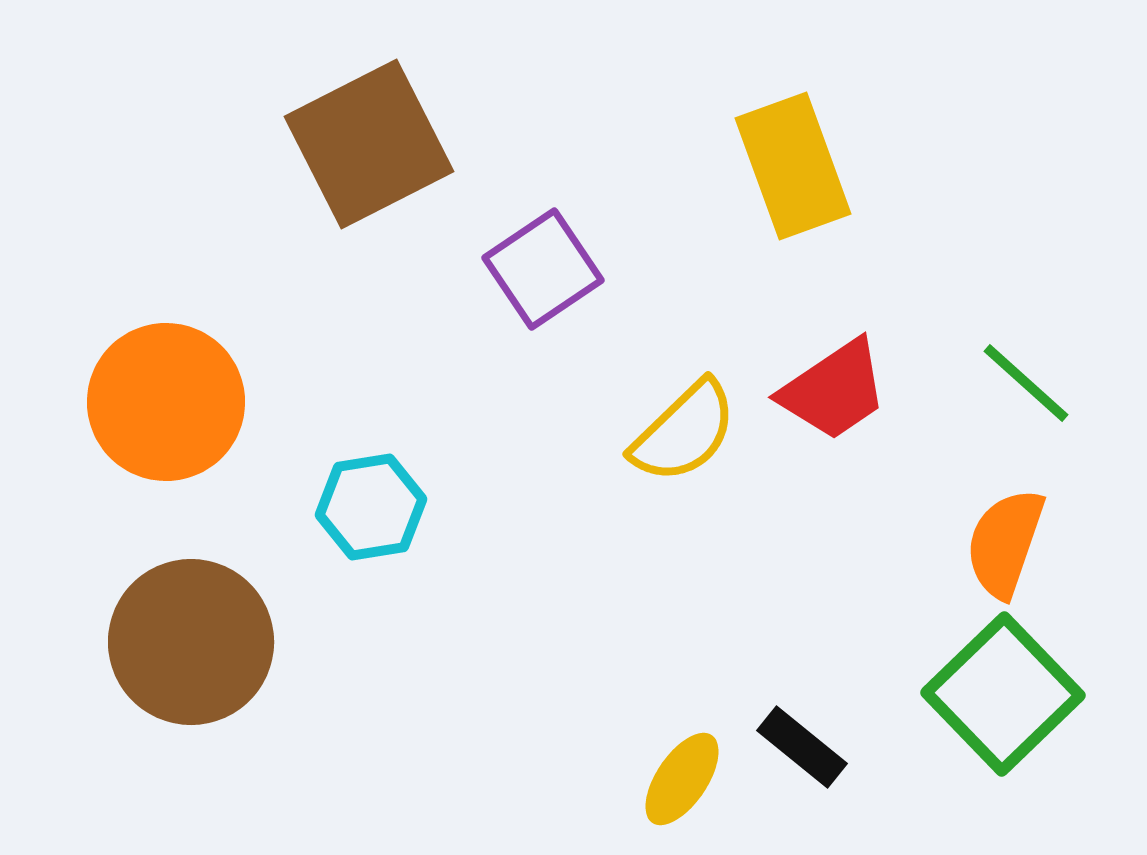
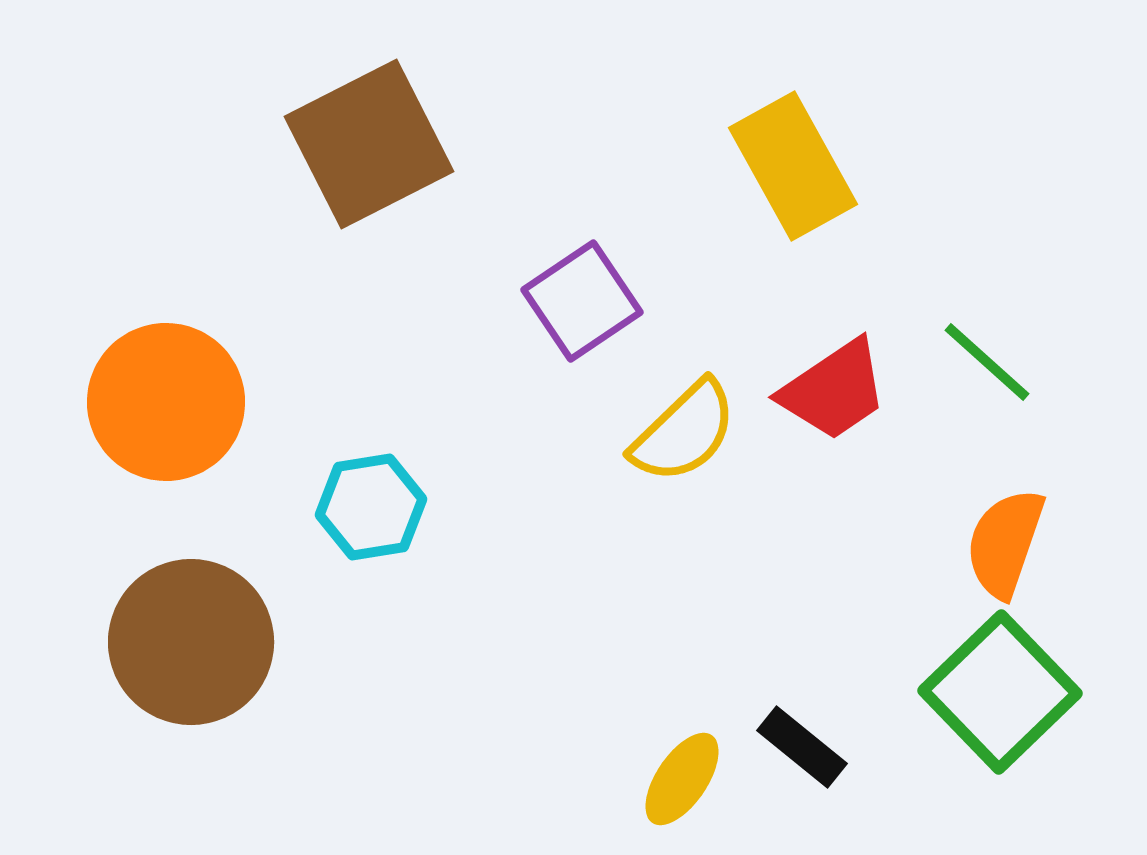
yellow rectangle: rotated 9 degrees counterclockwise
purple square: moved 39 px right, 32 px down
green line: moved 39 px left, 21 px up
green square: moved 3 px left, 2 px up
